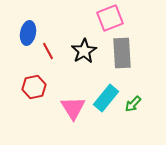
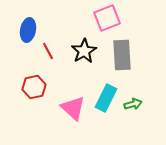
pink square: moved 3 px left
blue ellipse: moved 3 px up
gray rectangle: moved 2 px down
cyan rectangle: rotated 12 degrees counterclockwise
green arrow: rotated 150 degrees counterclockwise
pink triangle: rotated 16 degrees counterclockwise
